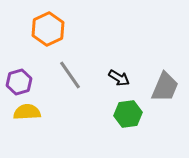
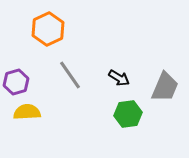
purple hexagon: moved 3 px left
